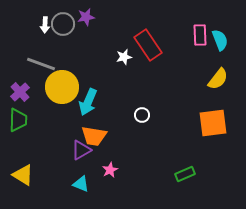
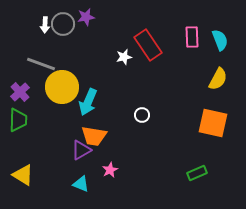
pink rectangle: moved 8 px left, 2 px down
yellow semicircle: rotated 10 degrees counterclockwise
orange square: rotated 20 degrees clockwise
green rectangle: moved 12 px right, 1 px up
